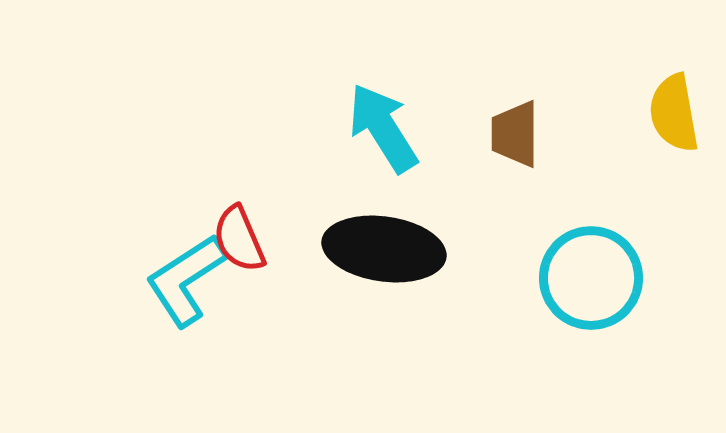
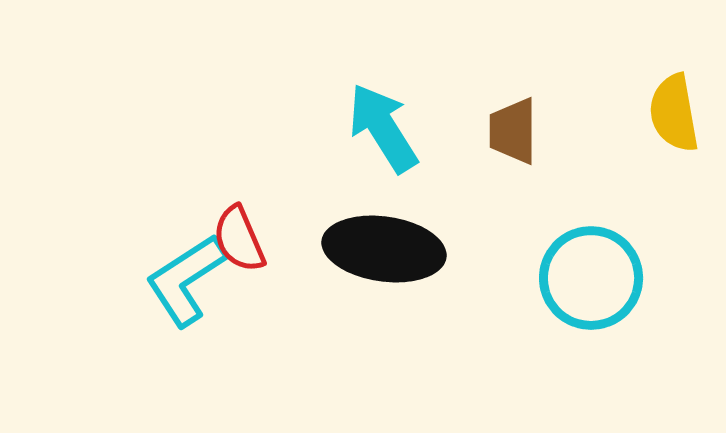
brown trapezoid: moved 2 px left, 3 px up
